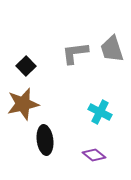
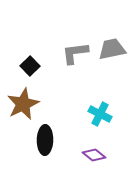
gray trapezoid: rotated 96 degrees clockwise
black square: moved 4 px right
brown star: rotated 12 degrees counterclockwise
cyan cross: moved 2 px down
black ellipse: rotated 8 degrees clockwise
